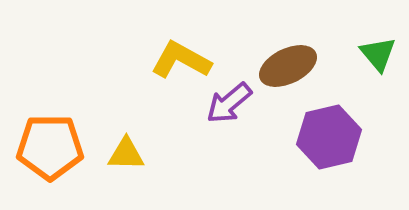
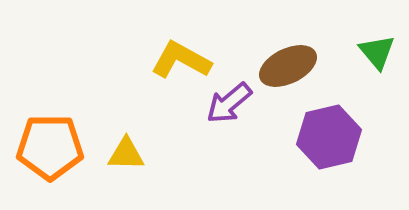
green triangle: moved 1 px left, 2 px up
